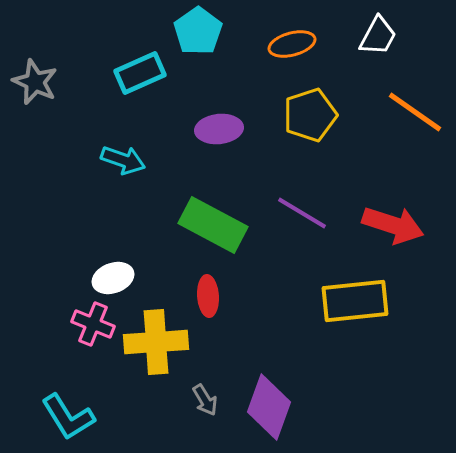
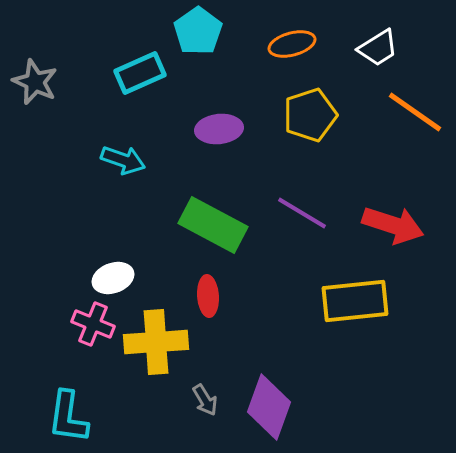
white trapezoid: moved 12 px down; rotated 30 degrees clockwise
cyan L-shape: rotated 40 degrees clockwise
